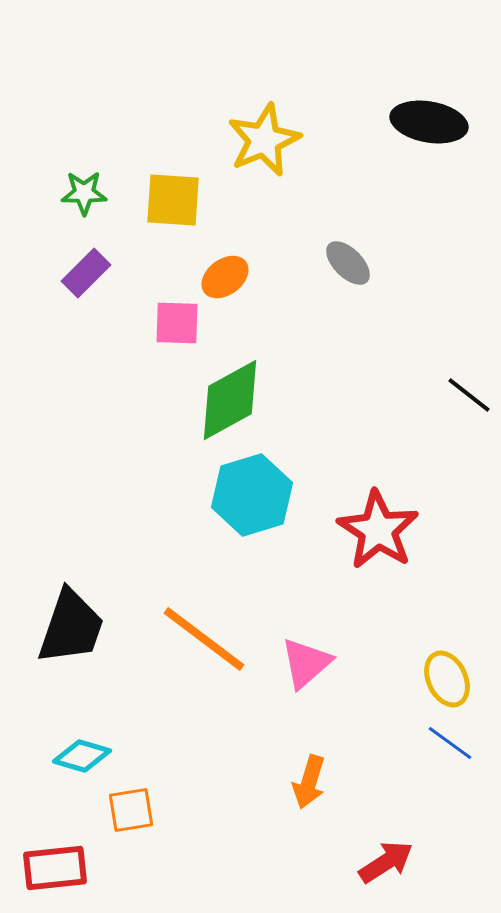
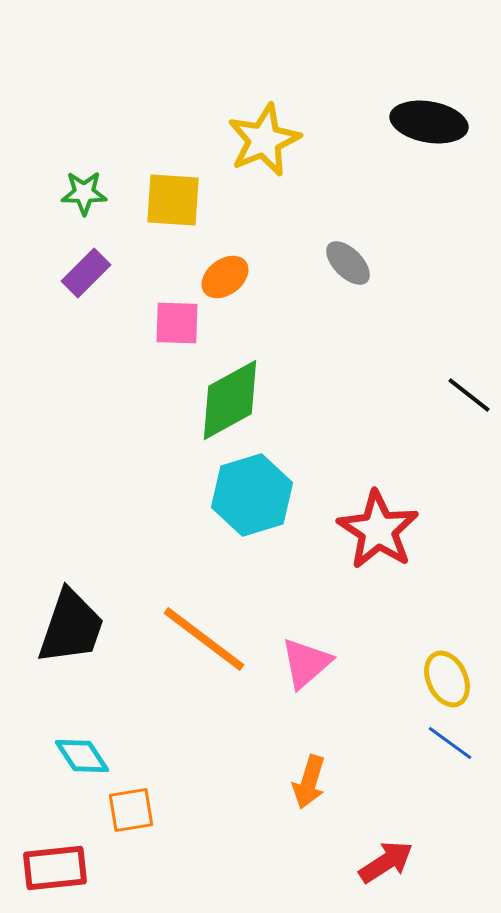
cyan diamond: rotated 40 degrees clockwise
